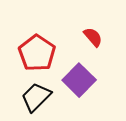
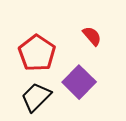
red semicircle: moved 1 px left, 1 px up
purple square: moved 2 px down
